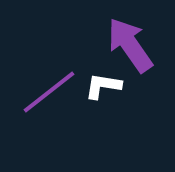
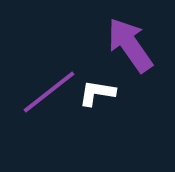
white L-shape: moved 6 px left, 7 px down
